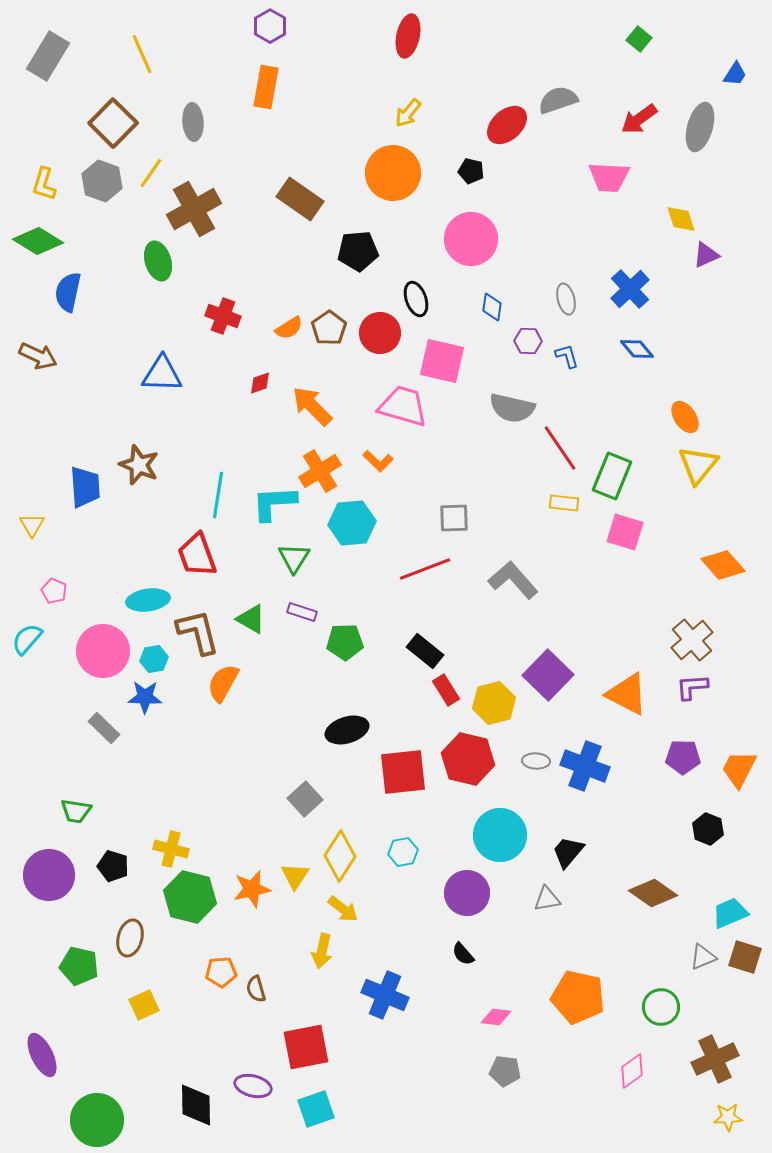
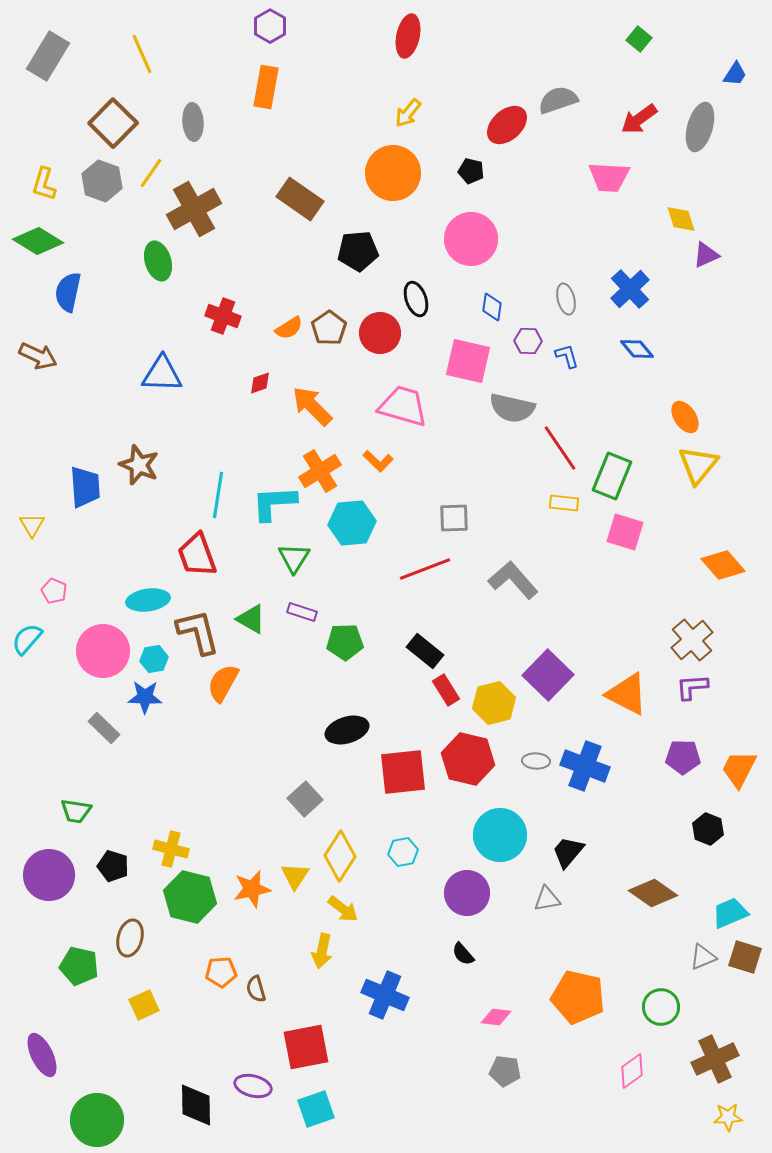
pink square at (442, 361): moved 26 px right
